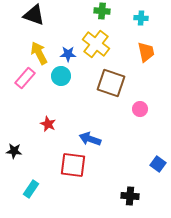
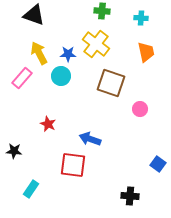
pink rectangle: moved 3 px left
